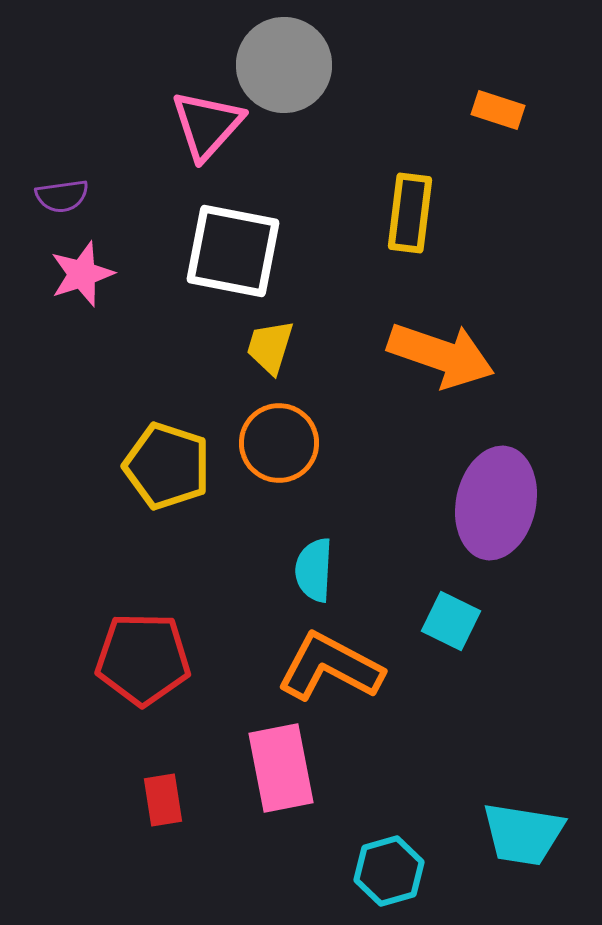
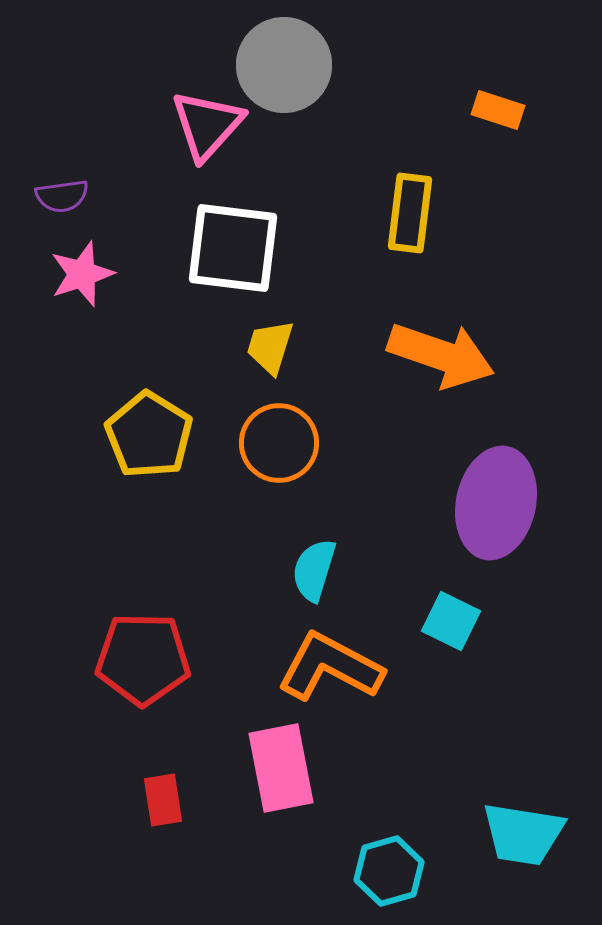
white square: moved 3 px up; rotated 4 degrees counterclockwise
yellow pentagon: moved 18 px left, 31 px up; rotated 14 degrees clockwise
cyan semicircle: rotated 14 degrees clockwise
